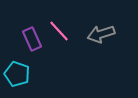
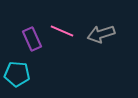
pink line: moved 3 px right; rotated 25 degrees counterclockwise
cyan pentagon: rotated 15 degrees counterclockwise
